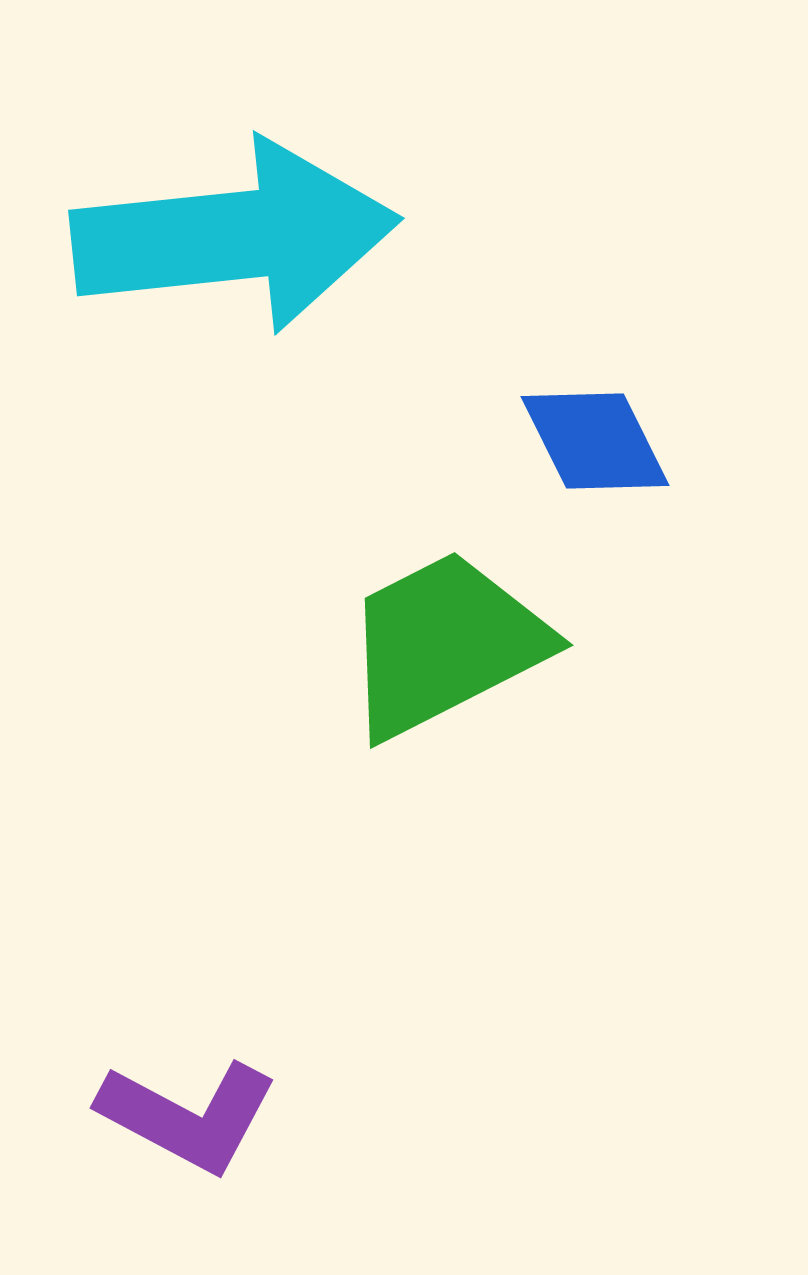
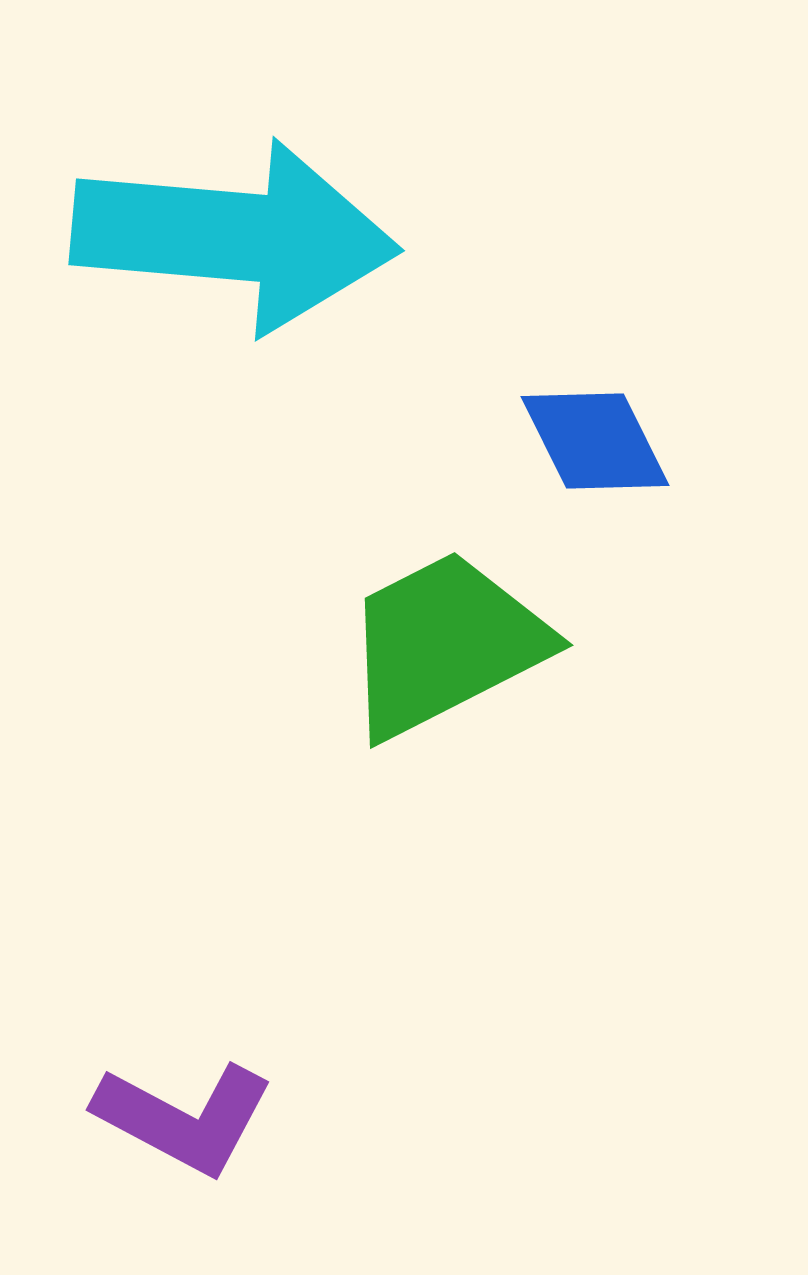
cyan arrow: rotated 11 degrees clockwise
purple L-shape: moved 4 px left, 2 px down
